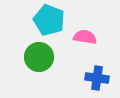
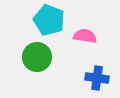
pink semicircle: moved 1 px up
green circle: moved 2 px left
